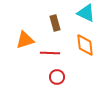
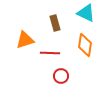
orange diamond: rotated 15 degrees clockwise
red circle: moved 4 px right, 1 px up
